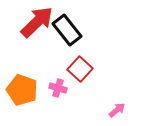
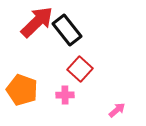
pink cross: moved 7 px right, 7 px down; rotated 18 degrees counterclockwise
